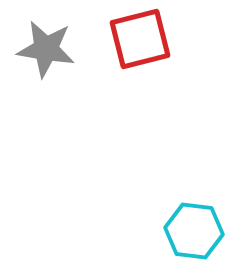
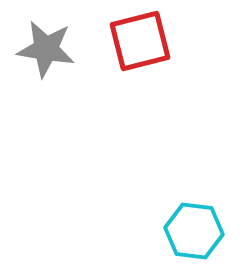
red square: moved 2 px down
